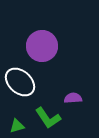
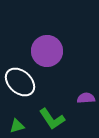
purple circle: moved 5 px right, 5 px down
purple semicircle: moved 13 px right
green L-shape: moved 4 px right, 1 px down
